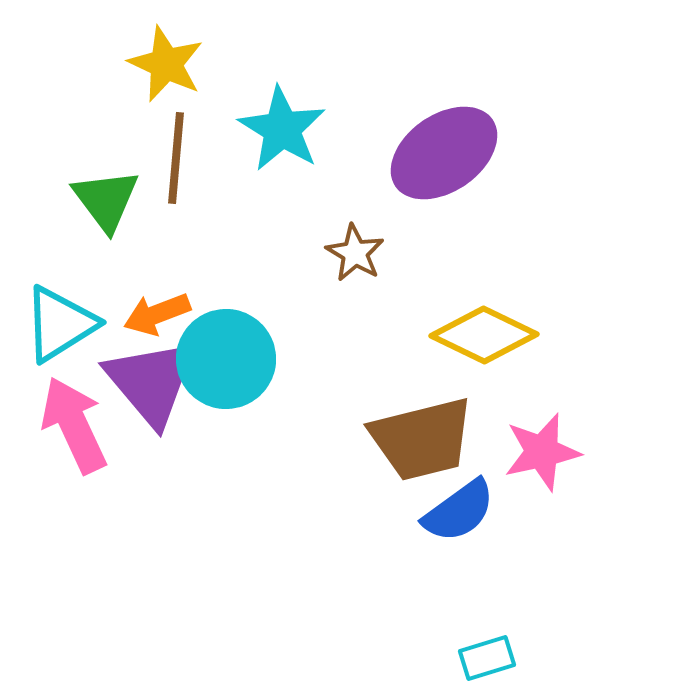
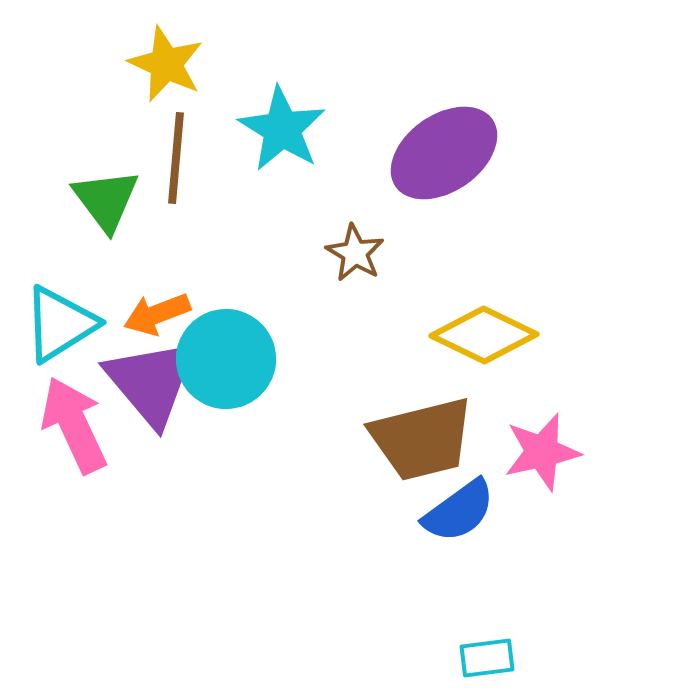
cyan rectangle: rotated 10 degrees clockwise
